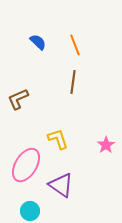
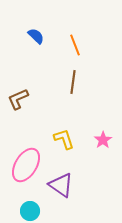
blue semicircle: moved 2 px left, 6 px up
yellow L-shape: moved 6 px right
pink star: moved 3 px left, 5 px up
